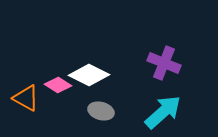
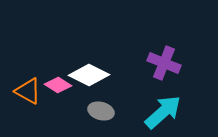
orange triangle: moved 2 px right, 7 px up
